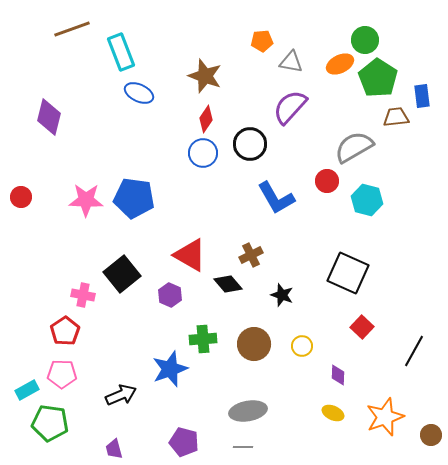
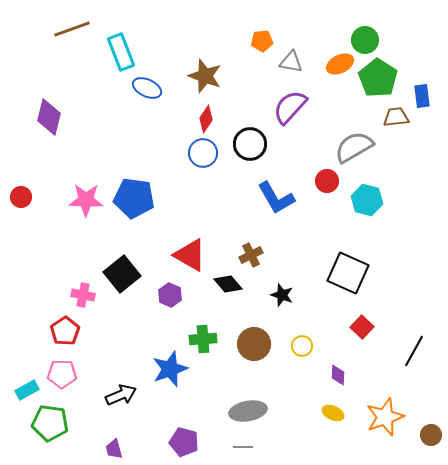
blue ellipse at (139, 93): moved 8 px right, 5 px up
